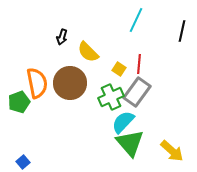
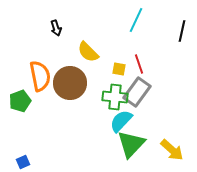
black arrow: moved 6 px left, 9 px up; rotated 35 degrees counterclockwise
red line: rotated 24 degrees counterclockwise
yellow square: rotated 24 degrees counterclockwise
orange semicircle: moved 3 px right, 7 px up
green cross: moved 4 px right; rotated 30 degrees clockwise
green pentagon: moved 1 px right, 1 px up
cyan semicircle: moved 2 px left, 1 px up
green triangle: moved 1 px right, 1 px down; rotated 24 degrees clockwise
yellow arrow: moved 1 px up
blue square: rotated 16 degrees clockwise
